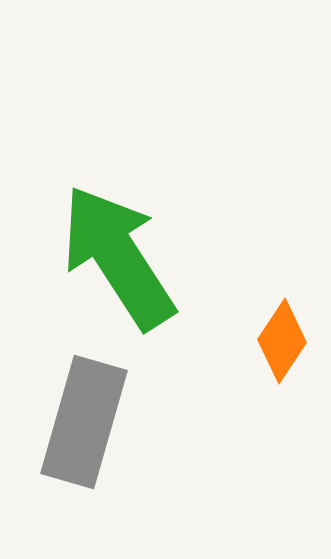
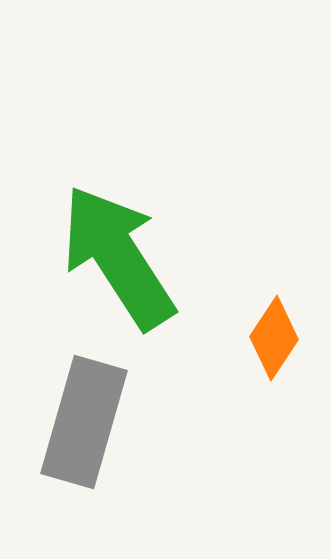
orange diamond: moved 8 px left, 3 px up
